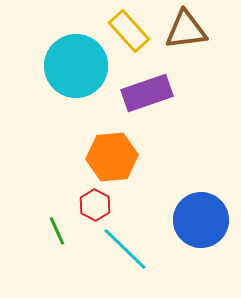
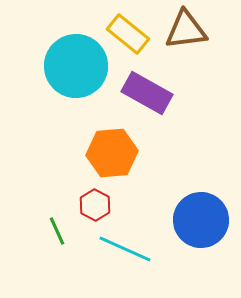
yellow rectangle: moved 1 px left, 3 px down; rotated 9 degrees counterclockwise
purple rectangle: rotated 48 degrees clockwise
orange hexagon: moved 4 px up
cyan line: rotated 20 degrees counterclockwise
